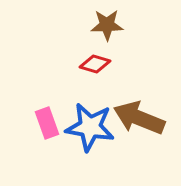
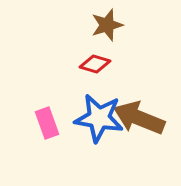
brown star: rotated 16 degrees counterclockwise
blue star: moved 9 px right, 9 px up
